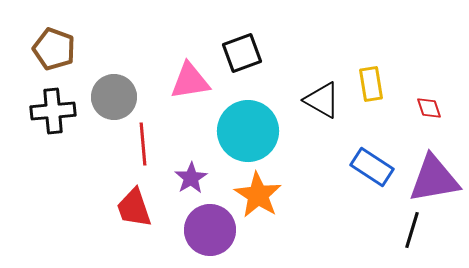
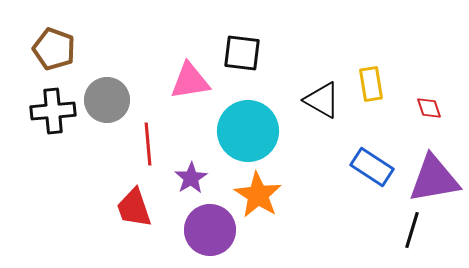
black square: rotated 27 degrees clockwise
gray circle: moved 7 px left, 3 px down
red line: moved 5 px right
